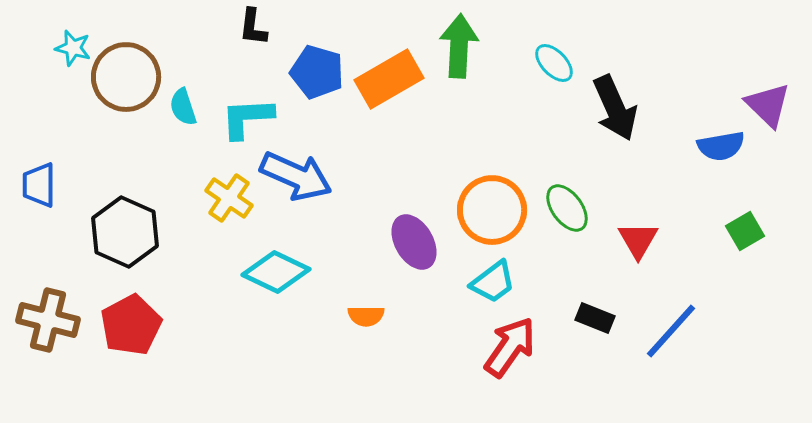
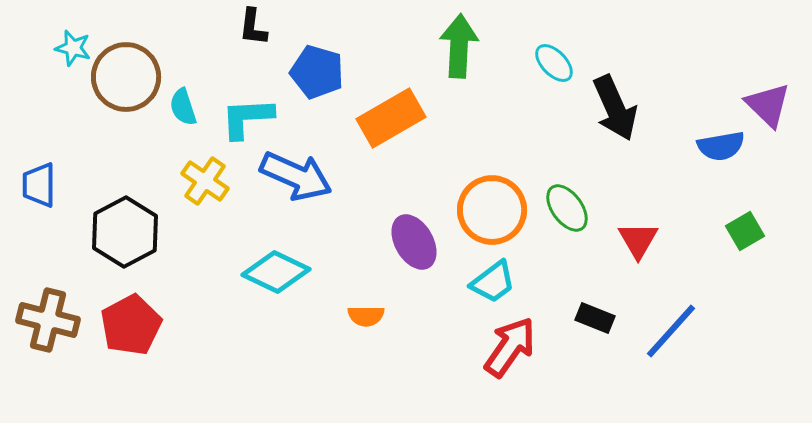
orange rectangle: moved 2 px right, 39 px down
yellow cross: moved 24 px left, 17 px up
black hexagon: rotated 8 degrees clockwise
